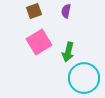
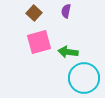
brown square: moved 2 px down; rotated 28 degrees counterclockwise
pink square: rotated 15 degrees clockwise
green arrow: rotated 84 degrees clockwise
